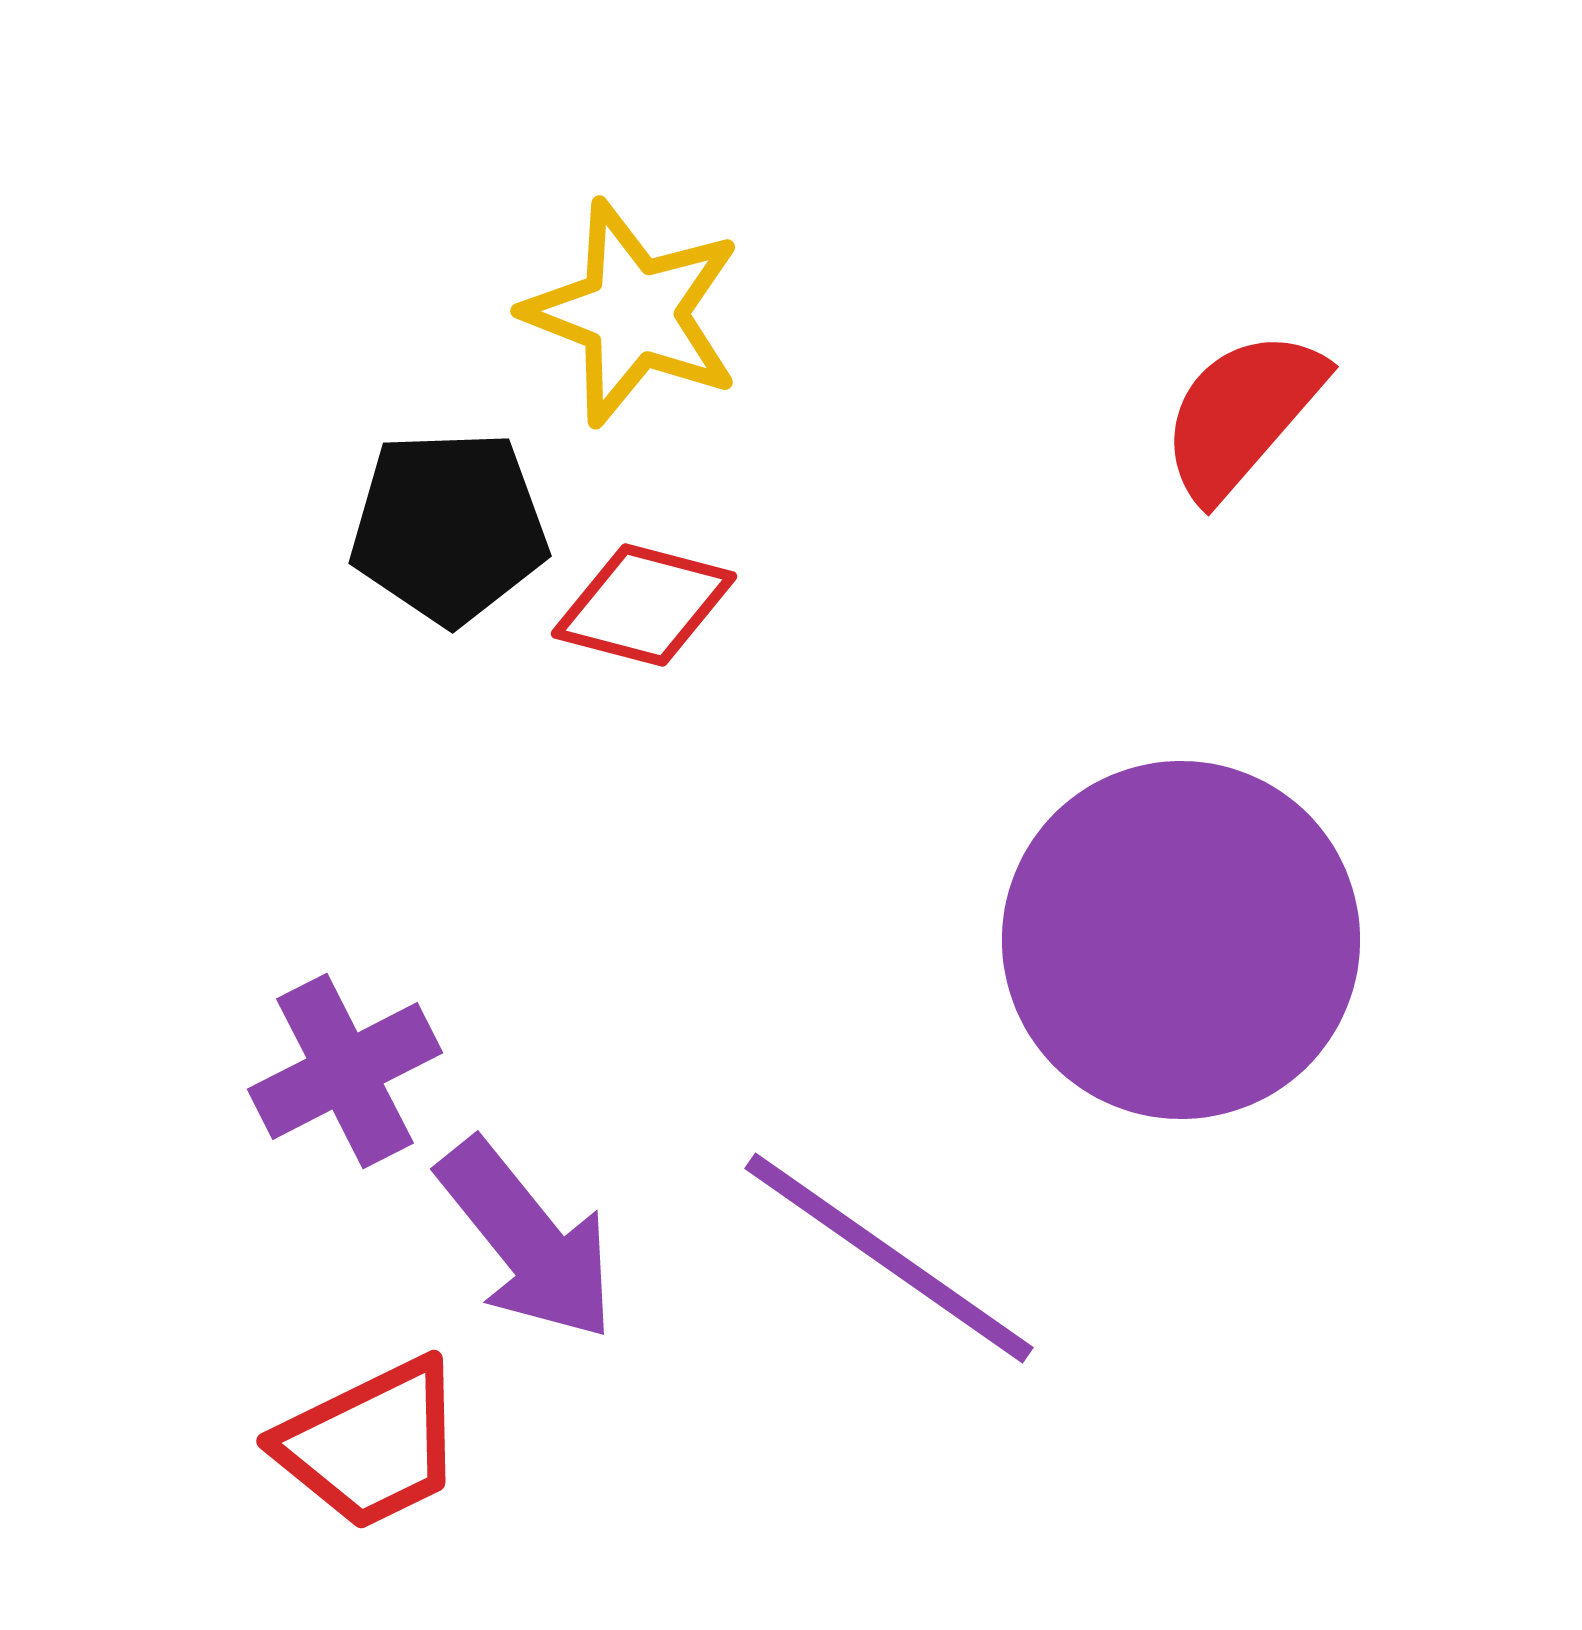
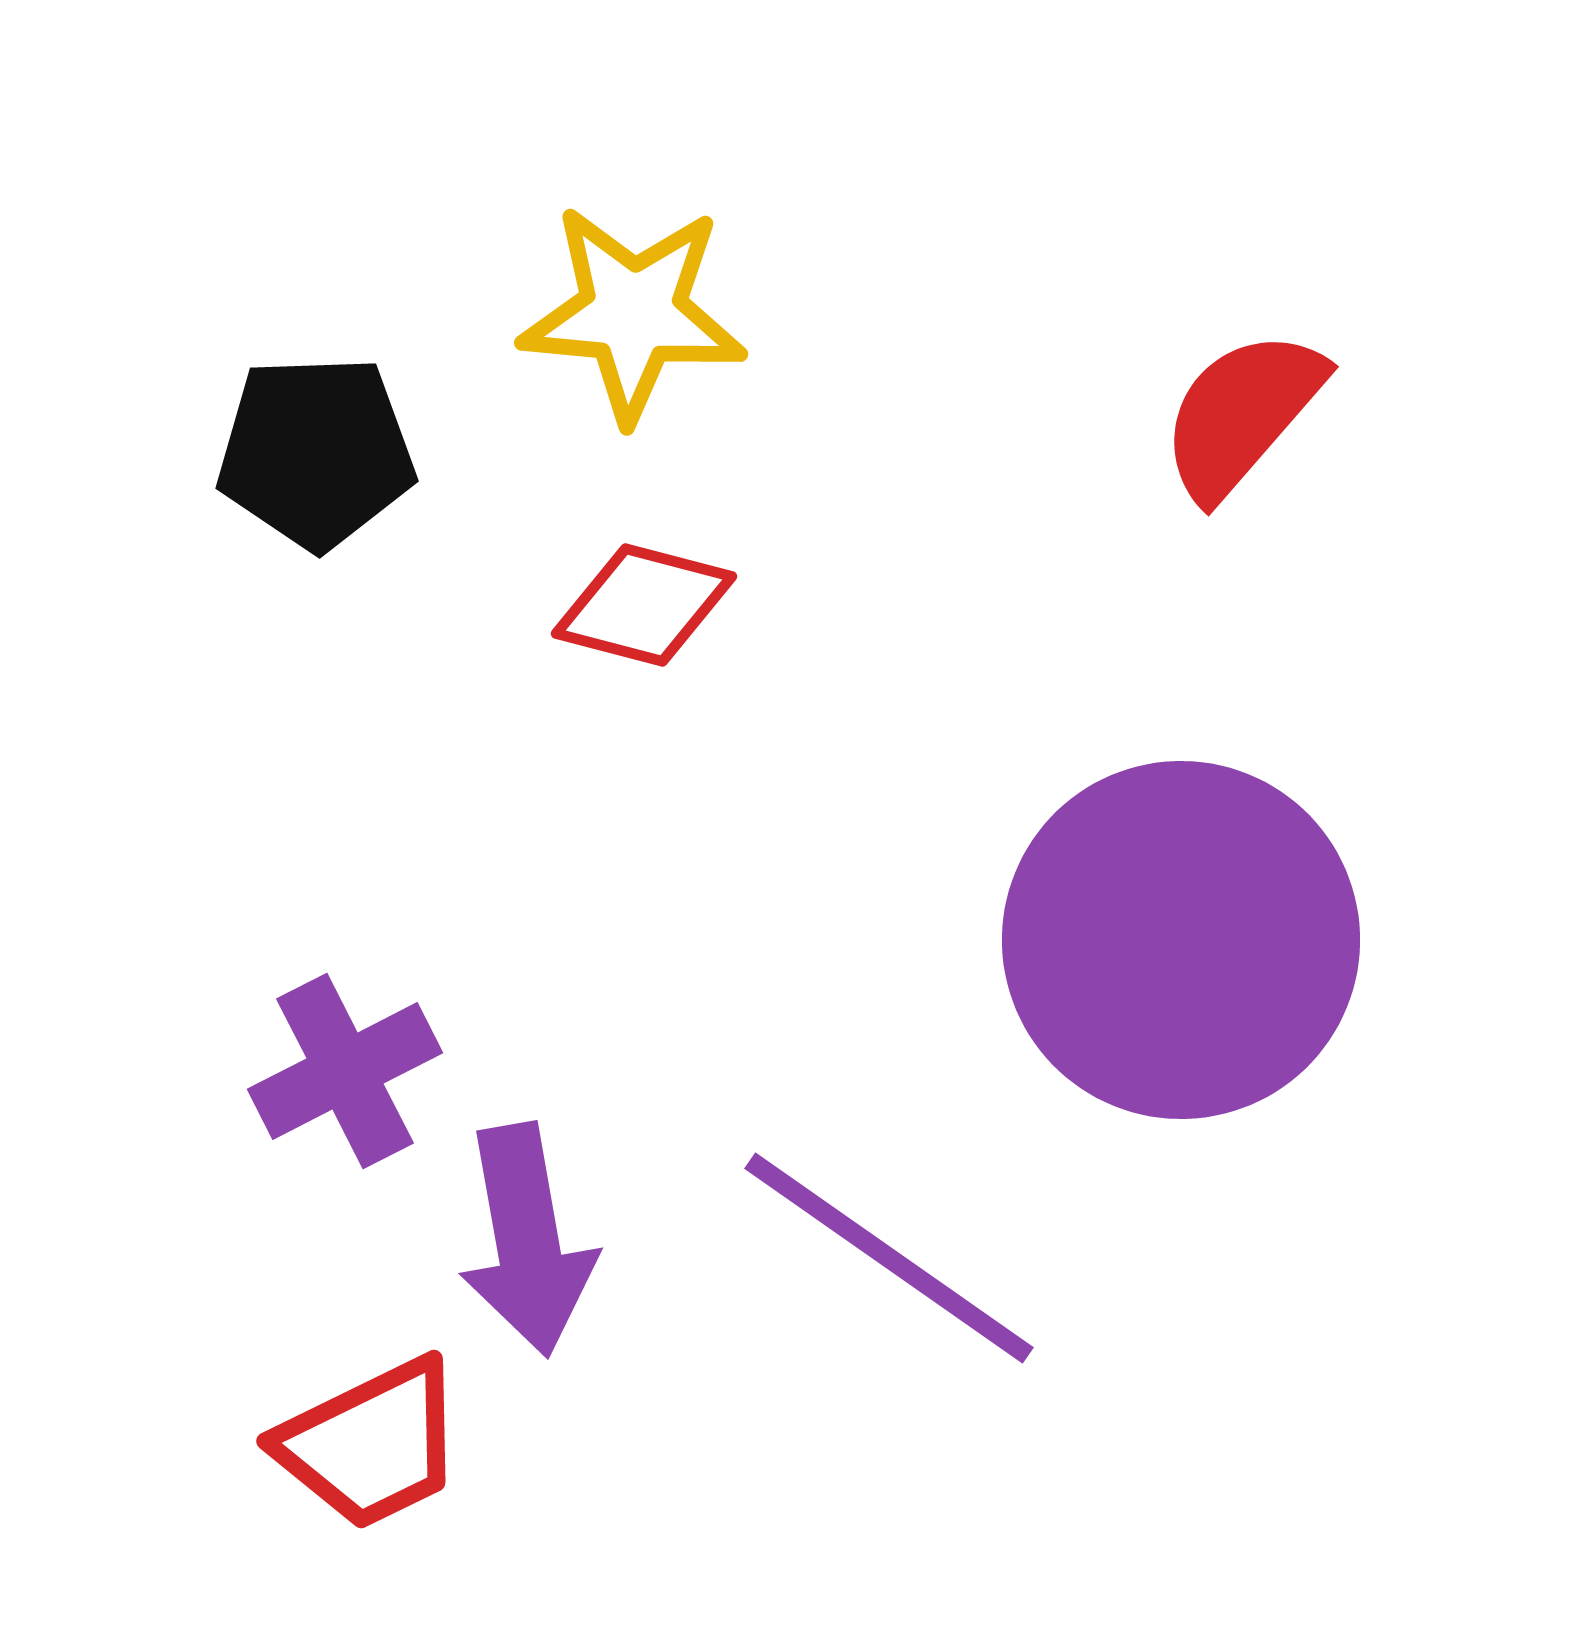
yellow star: rotated 16 degrees counterclockwise
black pentagon: moved 133 px left, 75 px up
purple arrow: rotated 29 degrees clockwise
